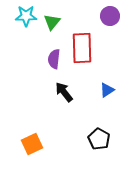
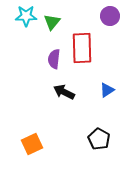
black arrow: rotated 25 degrees counterclockwise
